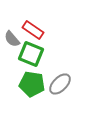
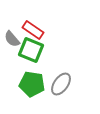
green square: moved 4 px up
gray ellipse: moved 1 px right; rotated 10 degrees counterclockwise
